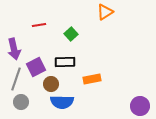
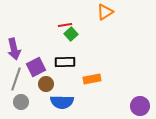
red line: moved 26 px right
brown circle: moved 5 px left
